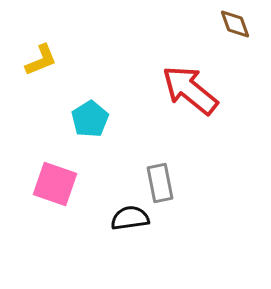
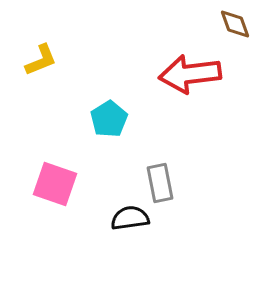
red arrow: moved 16 px up; rotated 46 degrees counterclockwise
cyan pentagon: moved 19 px right
